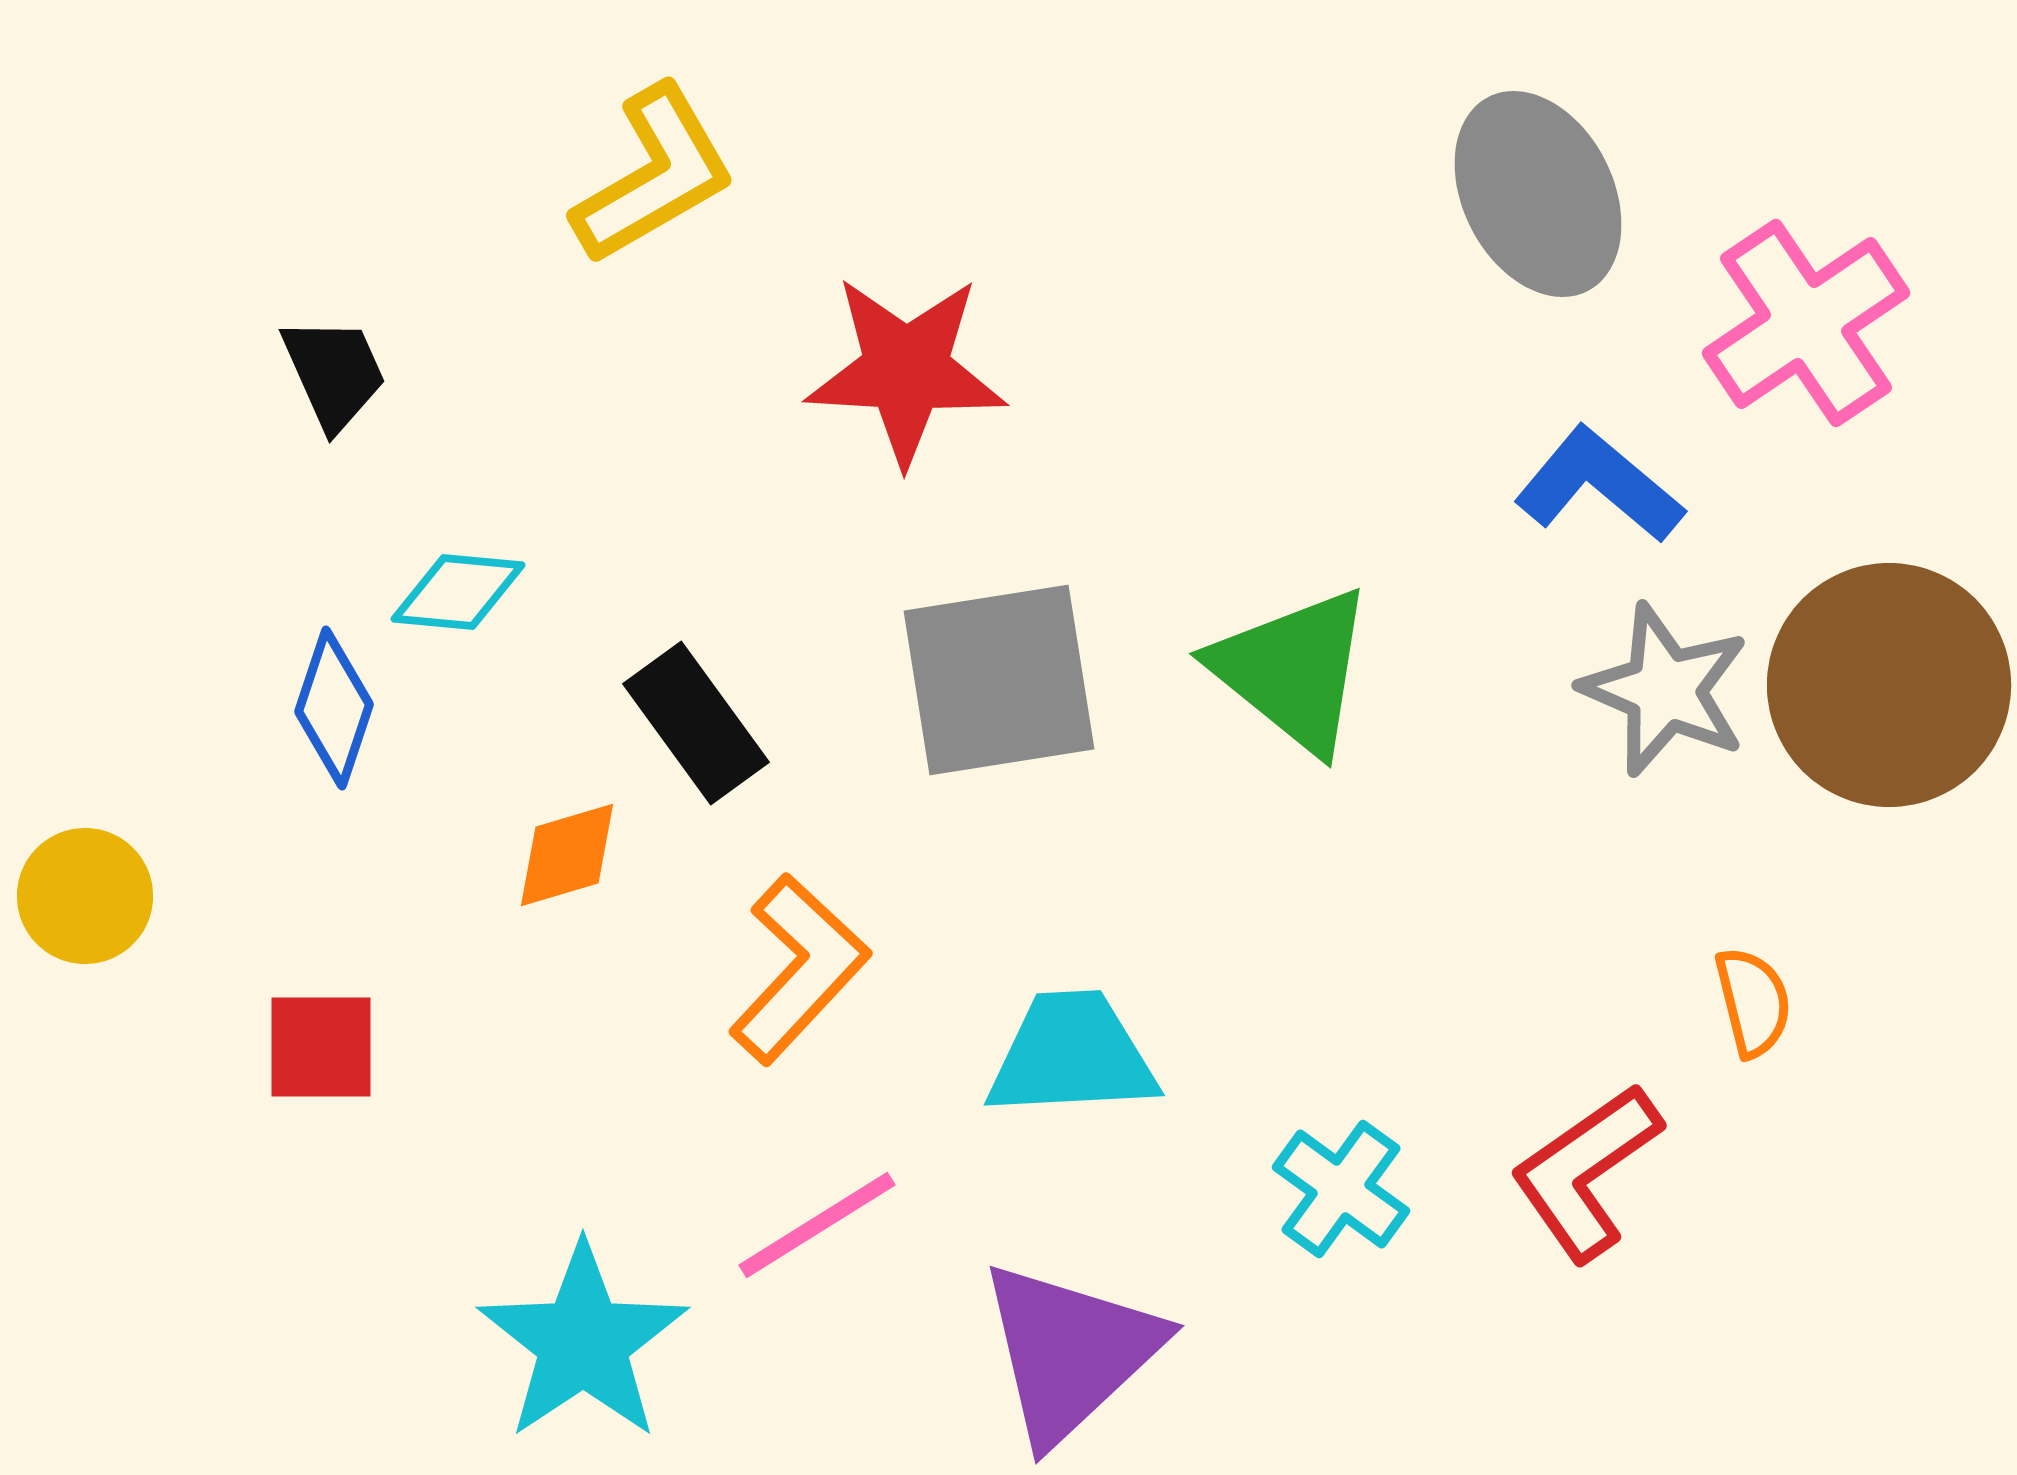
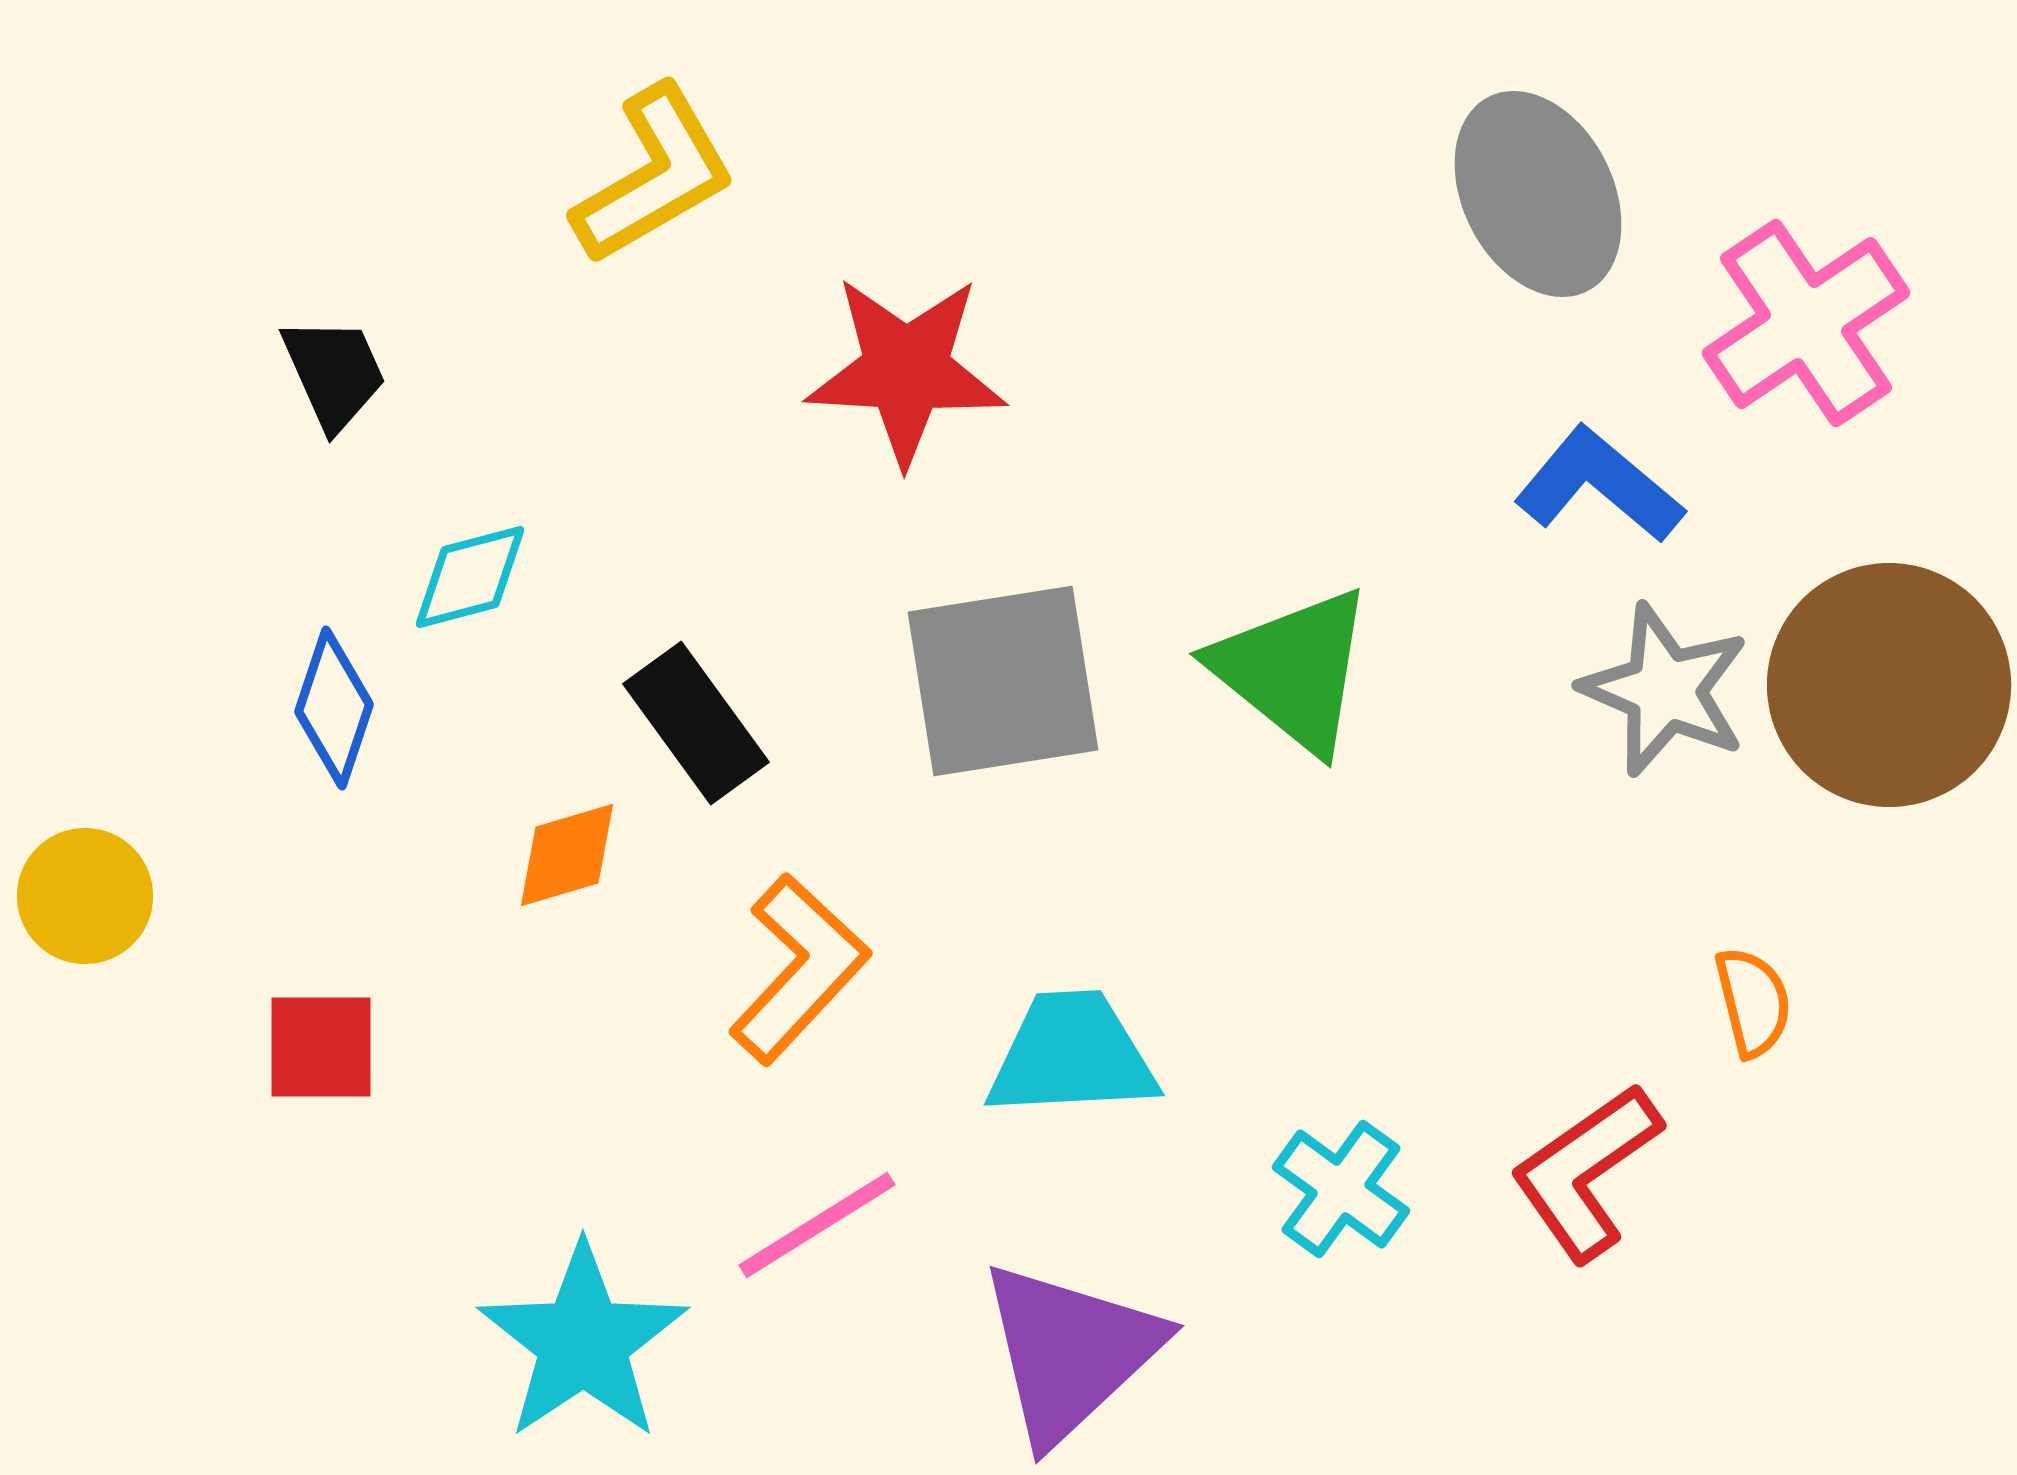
cyan diamond: moved 12 px right, 15 px up; rotated 20 degrees counterclockwise
gray square: moved 4 px right, 1 px down
